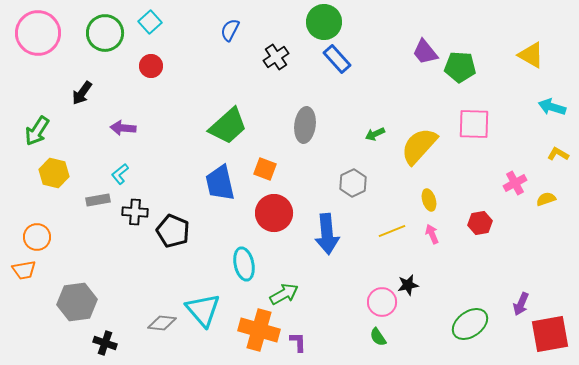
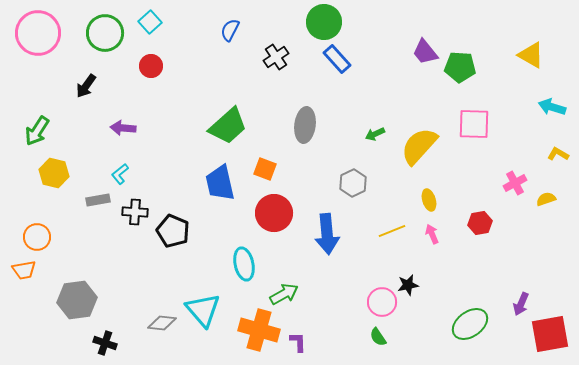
black arrow at (82, 93): moved 4 px right, 7 px up
gray hexagon at (77, 302): moved 2 px up
